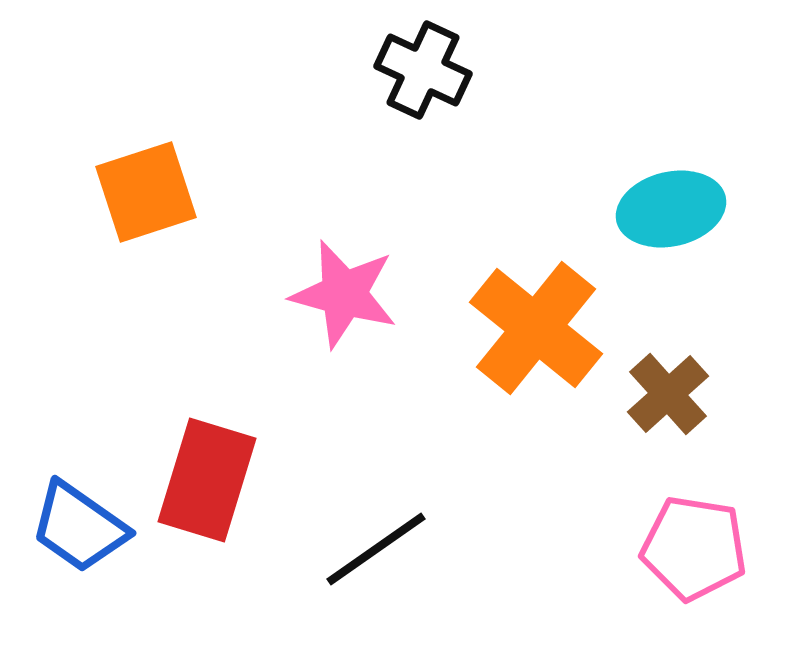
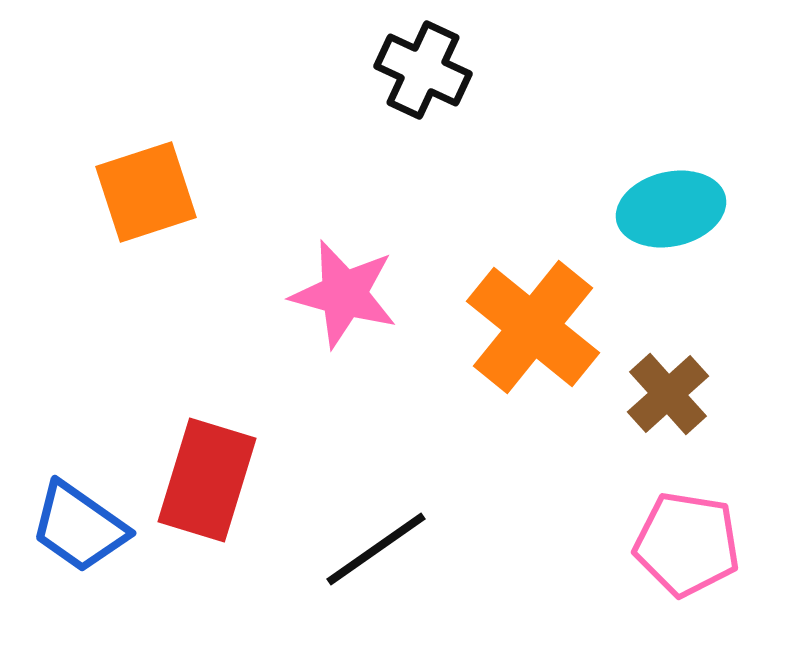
orange cross: moved 3 px left, 1 px up
pink pentagon: moved 7 px left, 4 px up
